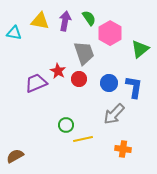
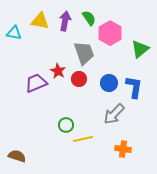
brown semicircle: moved 2 px right; rotated 48 degrees clockwise
